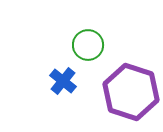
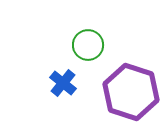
blue cross: moved 2 px down
